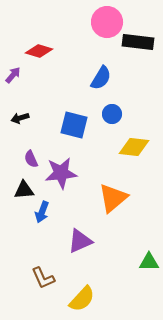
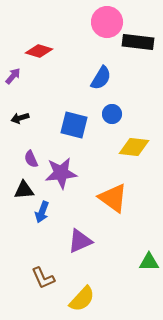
purple arrow: moved 1 px down
orange triangle: rotated 44 degrees counterclockwise
